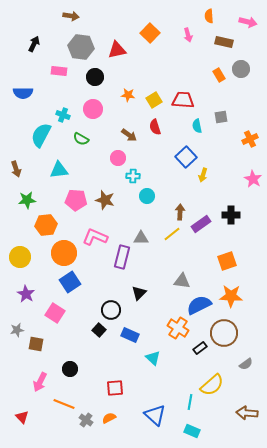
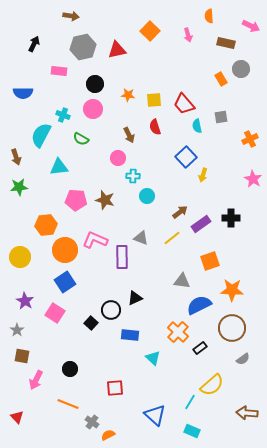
pink arrow at (248, 22): moved 3 px right, 4 px down; rotated 12 degrees clockwise
orange square at (150, 33): moved 2 px up
brown rectangle at (224, 42): moved 2 px right, 1 px down
gray hexagon at (81, 47): moved 2 px right; rotated 20 degrees counterclockwise
orange rectangle at (219, 75): moved 2 px right, 4 px down
black circle at (95, 77): moved 7 px down
yellow square at (154, 100): rotated 28 degrees clockwise
red trapezoid at (183, 100): moved 1 px right, 4 px down; rotated 135 degrees counterclockwise
brown arrow at (129, 135): rotated 28 degrees clockwise
brown arrow at (16, 169): moved 12 px up
cyan triangle at (59, 170): moved 3 px up
green star at (27, 200): moved 8 px left, 13 px up
brown arrow at (180, 212): rotated 49 degrees clockwise
black cross at (231, 215): moved 3 px down
yellow line at (172, 234): moved 4 px down
pink L-shape at (95, 237): moved 3 px down
gray triangle at (141, 238): rotated 21 degrees clockwise
orange circle at (64, 253): moved 1 px right, 3 px up
purple rectangle at (122, 257): rotated 15 degrees counterclockwise
orange square at (227, 261): moved 17 px left
blue square at (70, 282): moved 5 px left
black triangle at (139, 293): moved 4 px left, 5 px down; rotated 21 degrees clockwise
purple star at (26, 294): moved 1 px left, 7 px down
orange star at (231, 296): moved 1 px right, 6 px up
orange cross at (178, 328): moved 4 px down; rotated 10 degrees clockwise
gray star at (17, 330): rotated 24 degrees counterclockwise
black square at (99, 330): moved 8 px left, 7 px up
brown circle at (224, 333): moved 8 px right, 5 px up
blue rectangle at (130, 335): rotated 18 degrees counterclockwise
brown square at (36, 344): moved 14 px left, 12 px down
gray semicircle at (246, 364): moved 3 px left, 5 px up
pink arrow at (40, 382): moved 4 px left, 2 px up
cyan line at (190, 402): rotated 21 degrees clockwise
orange line at (64, 404): moved 4 px right
red triangle at (22, 417): moved 5 px left
orange semicircle at (109, 418): moved 1 px left, 17 px down
gray cross at (86, 420): moved 6 px right, 2 px down
